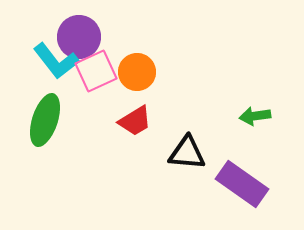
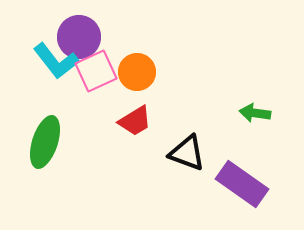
green arrow: moved 3 px up; rotated 16 degrees clockwise
green ellipse: moved 22 px down
black triangle: rotated 15 degrees clockwise
